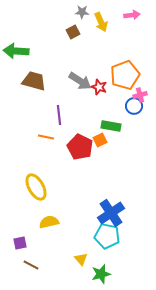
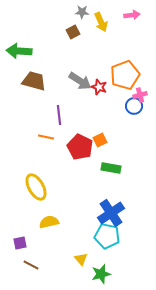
green arrow: moved 3 px right
green rectangle: moved 42 px down
